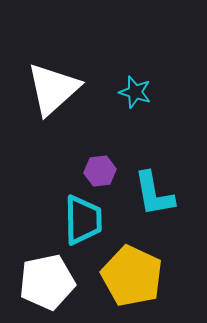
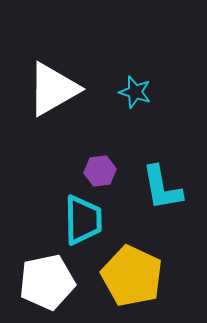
white triangle: rotated 12 degrees clockwise
cyan L-shape: moved 8 px right, 6 px up
